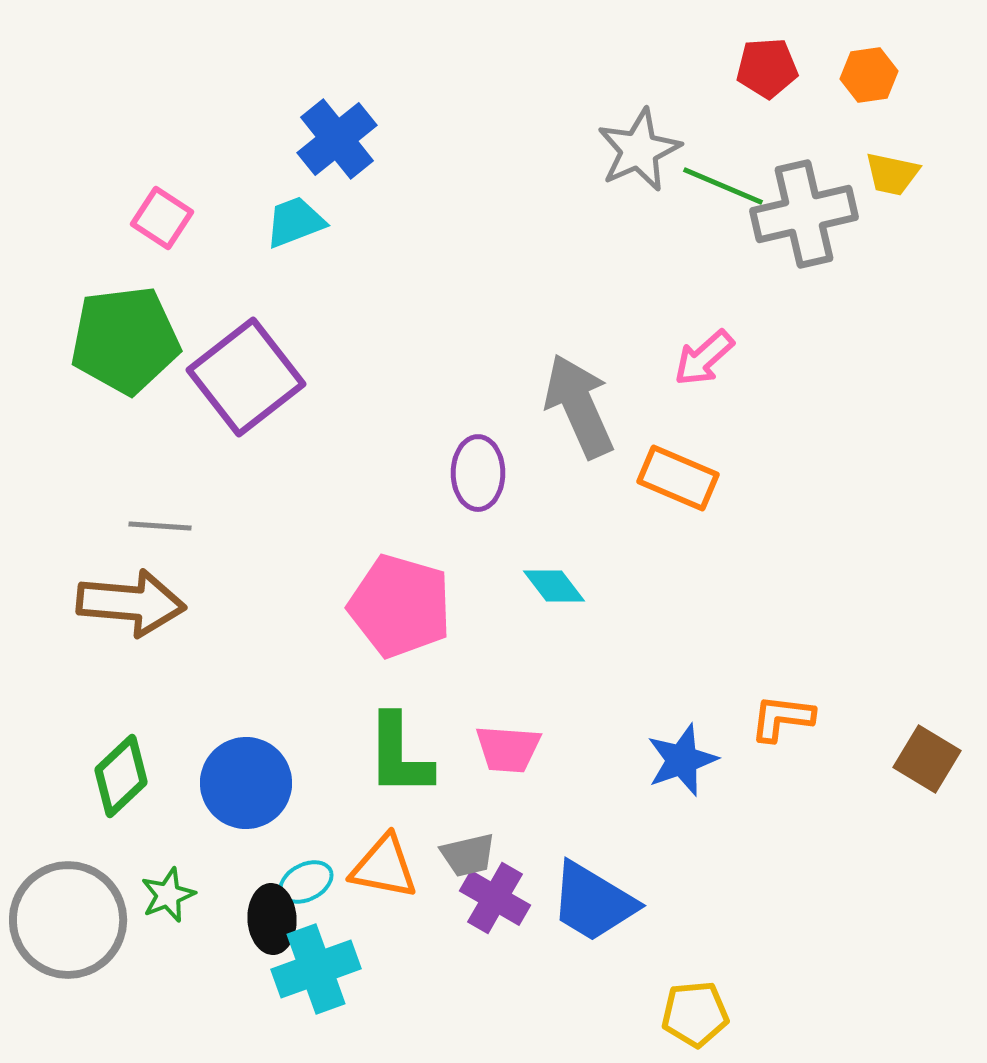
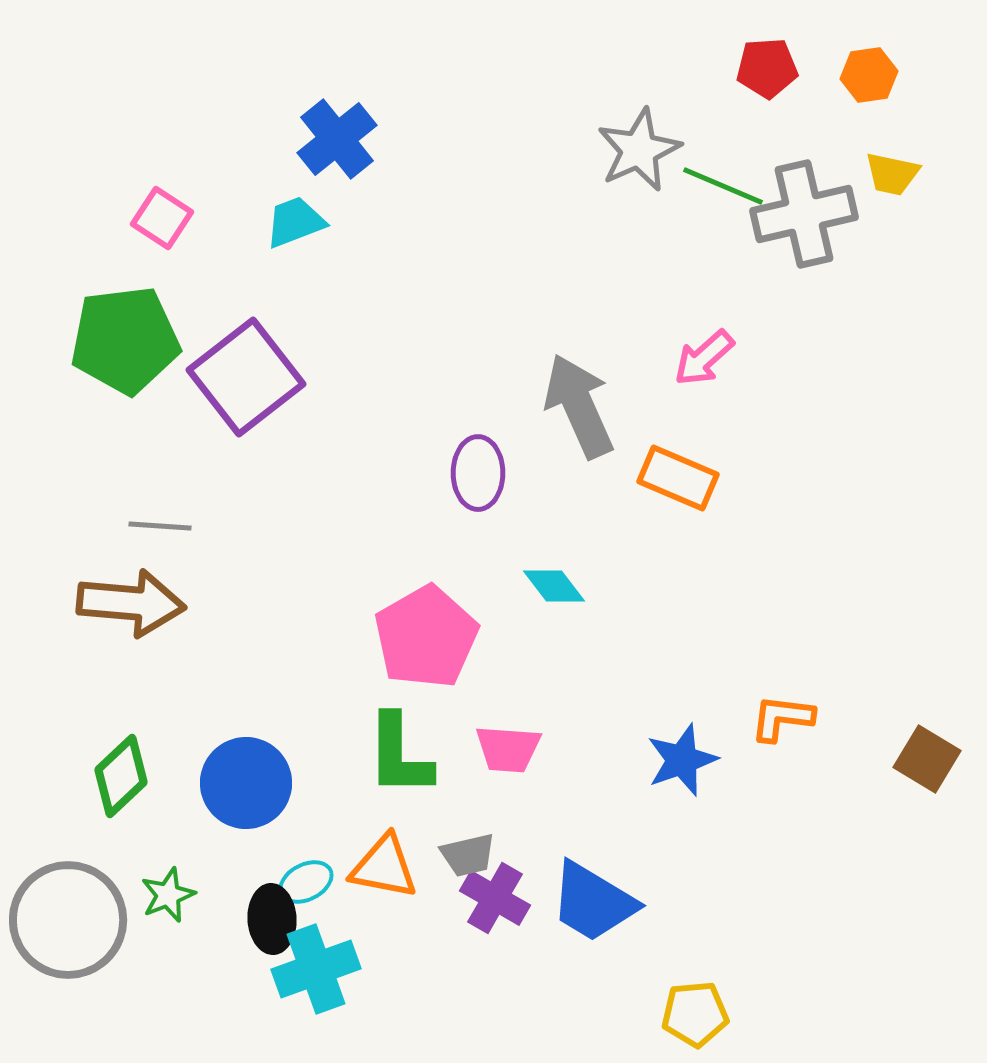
pink pentagon: moved 26 px right, 31 px down; rotated 26 degrees clockwise
